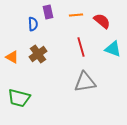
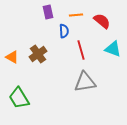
blue semicircle: moved 31 px right, 7 px down
red line: moved 3 px down
green trapezoid: rotated 45 degrees clockwise
